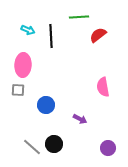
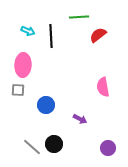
cyan arrow: moved 1 px down
